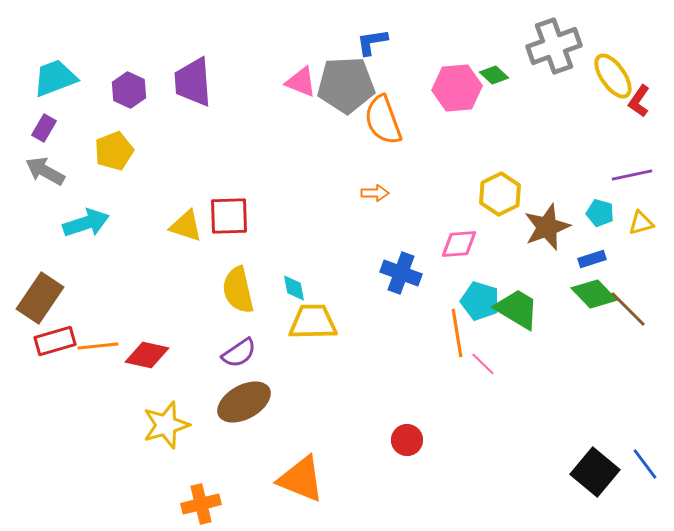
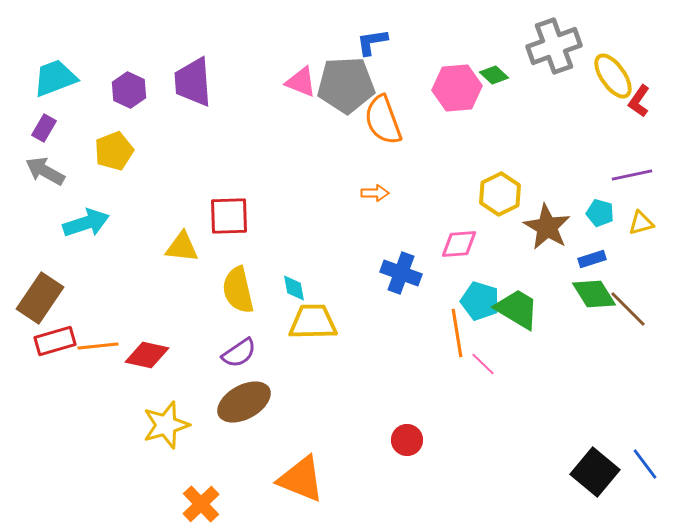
yellow triangle at (186, 226): moved 4 px left, 21 px down; rotated 12 degrees counterclockwise
brown star at (547, 227): rotated 21 degrees counterclockwise
green diamond at (594, 294): rotated 12 degrees clockwise
orange cross at (201, 504): rotated 30 degrees counterclockwise
